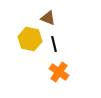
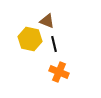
brown triangle: moved 1 px left, 3 px down
orange cross: rotated 12 degrees counterclockwise
